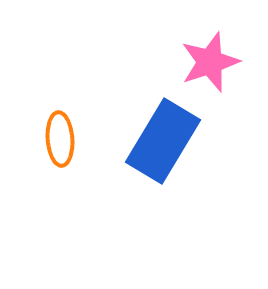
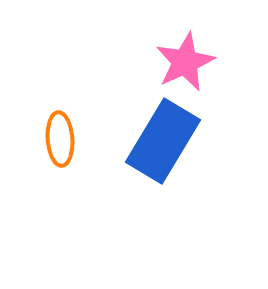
pink star: moved 25 px left; rotated 6 degrees counterclockwise
